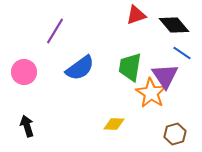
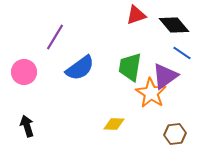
purple line: moved 6 px down
purple triangle: rotated 28 degrees clockwise
brown hexagon: rotated 10 degrees clockwise
